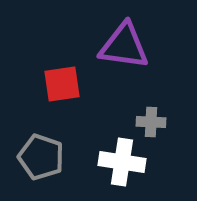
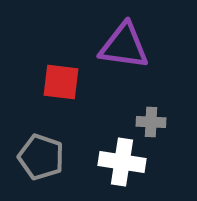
red square: moved 1 px left, 2 px up; rotated 15 degrees clockwise
